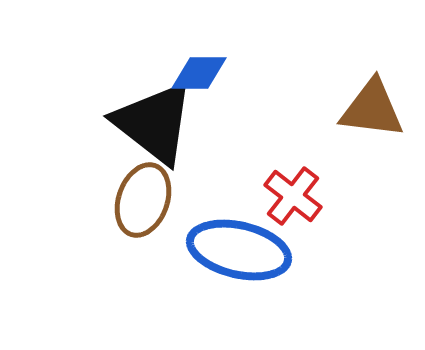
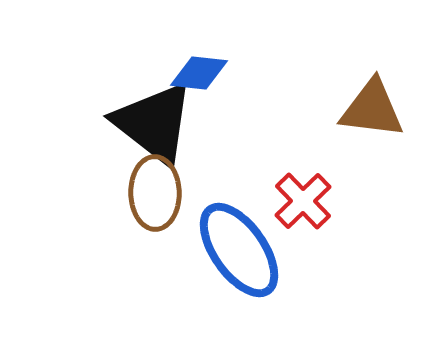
blue diamond: rotated 6 degrees clockwise
red cross: moved 10 px right, 5 px down; rotated 8 degrees clockwise
brown ellipse: moved 12 px right, 7 px up; rotated 20 degrees counterclockwise
blue ellipse: rotated 42 degrees clockwise
